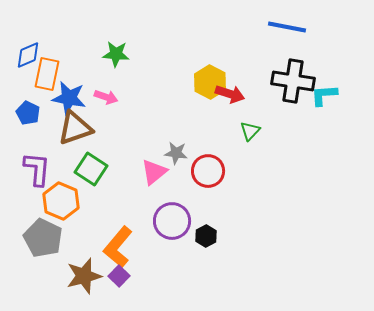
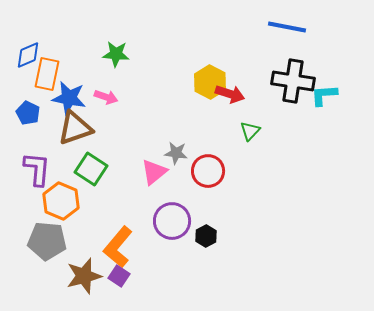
gray pentagon: moved 4 px right, 3 px down; rotated 21 degrees counterclockwise
purple square: rotated 10 degrees counterclockwise
